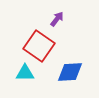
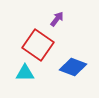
red square: moved 1 px left, 1 px up
blue diamond: moved 3 px right, 5 px up; rotated 24 degrees clockwise
